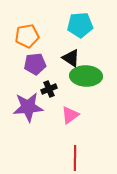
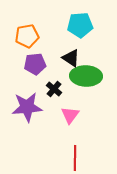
black cross: moved 5 px right; rotated 28 degrees counterclockwise
purple star: moved 1 px left
pink triangle: rotated 18 degrees counterclockwise
